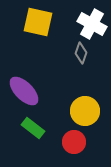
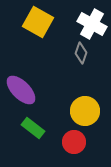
yellow square: rotated 16 degrees clockwise
purple ellipse: moved 3 px left, 1 px up
